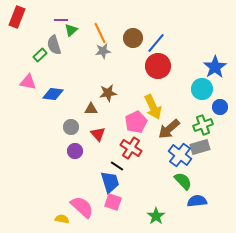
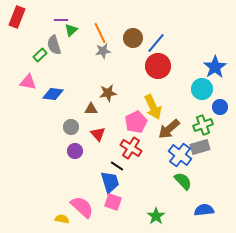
blue semicircle: moved 7 px right, 9 px down
